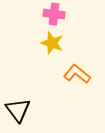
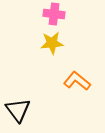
yellow star: rotated 25 degrees counterclockwise
orange L-shape: moved 7 px down
